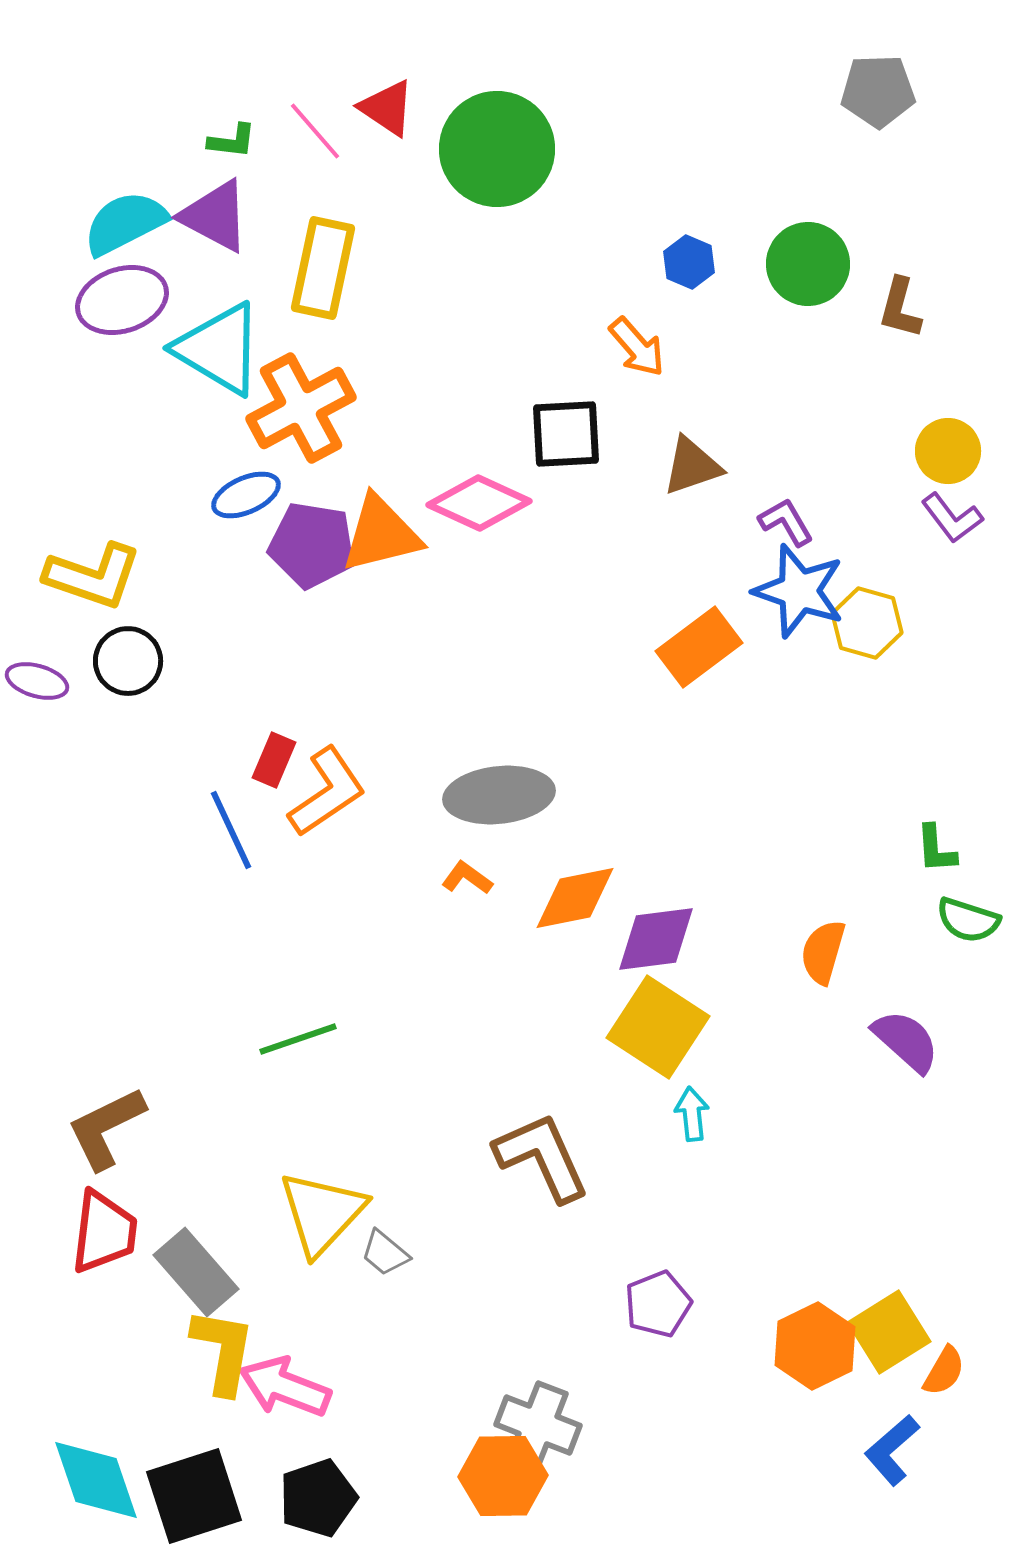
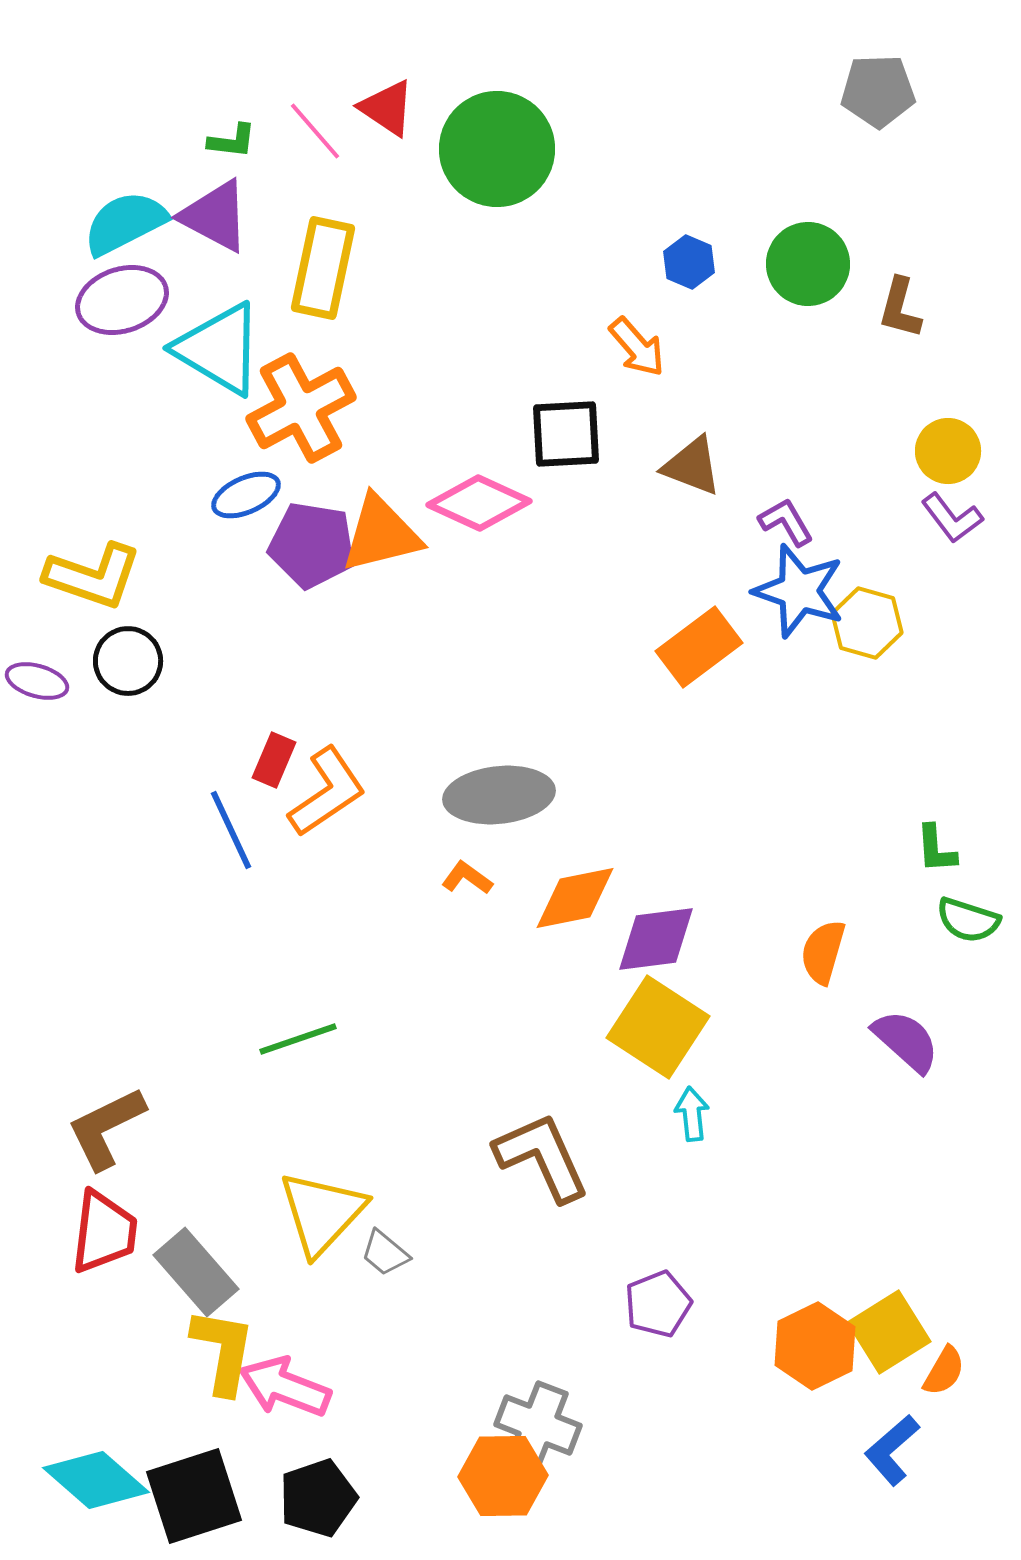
brown triangle at (692, 466): rotated 40 degrees clockwise
cyan diamond at (96, 1480): rotated 30 degrees counterclockwise
